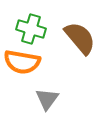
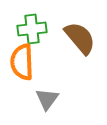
green cross: moved 1 px right; rotated 24 degrees counterclockwise
orange semicircle: rotated 78 degrees clockwise
